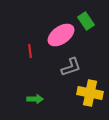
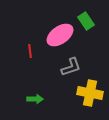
pink ellipse: moved 1 px left
